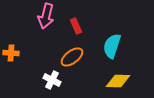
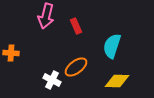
orange ellipse: moved 4 px right, 10 px down
yellow diamond: moved 1 px left
